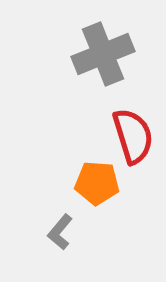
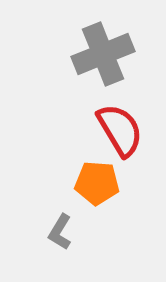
red semicircle: moved 13 px left, 6 px up; rotated 14 degrees counterclockwise
gray L-shape: rotated 9 degrees counterclockwise
